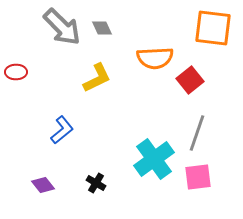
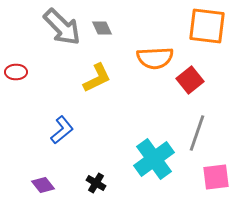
orange square: moved 6 px left, 2 px up
pink square: moved 18 px right
